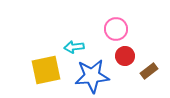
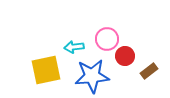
pink circle: moved 9 px left, 10 px down
